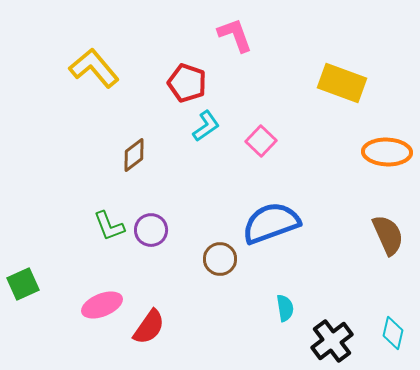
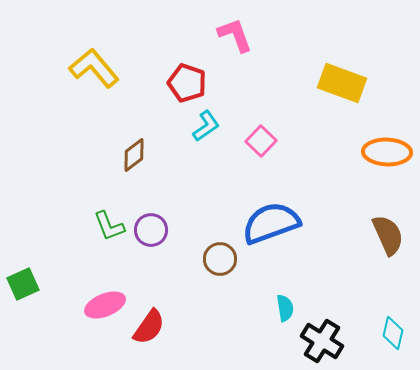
pink ellipse: moved 3 px right
black cross: moved 10 px left; rotated 21 degrees counterclockwise
